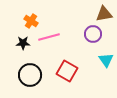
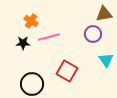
black circle: moved 2 px right, 9 px down
